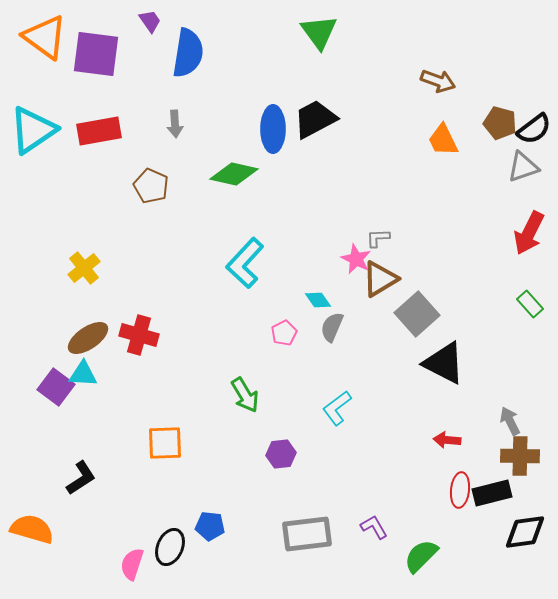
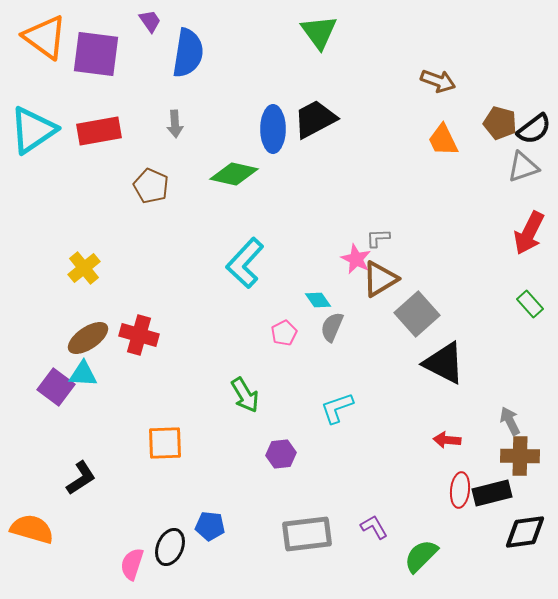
cyan L-shape at (337, 408): rotated 18 degrees clockwise
